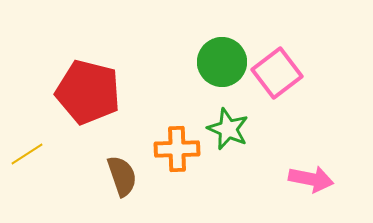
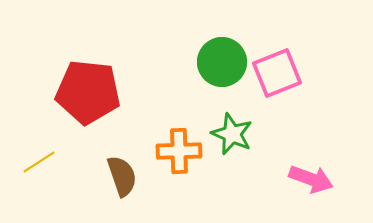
pink square: rotated 15 degrees clockwise
red pentagon: rotated 8 degrees counterclockwise
green star: moved 4 px right, 5 px down
orange cross: moved 2 px right, 2 px down
yellow line: moved 12 px right, 8 px down
pink arrow: rotated 9 degrees clockwise
